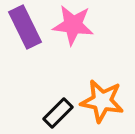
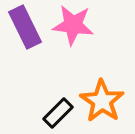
orange star: rotated 24 degrees clockwise
